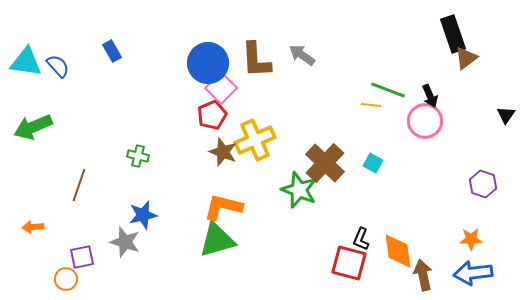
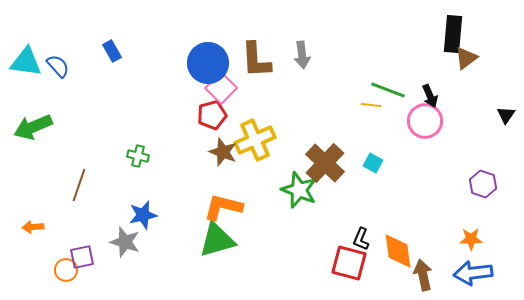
black rectangle: rotated 24 degrees clockwise
gray arrow: rotated 132 degrees counterclockwise
red pentagon: rotated 8 degrees clockwise
orange circle: moved 9 px up
